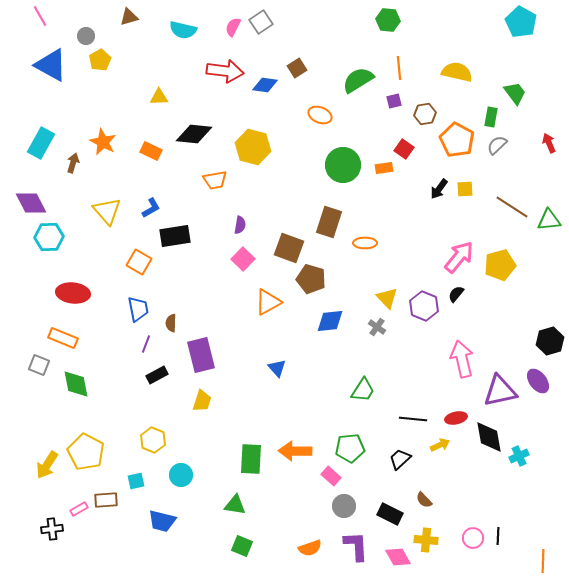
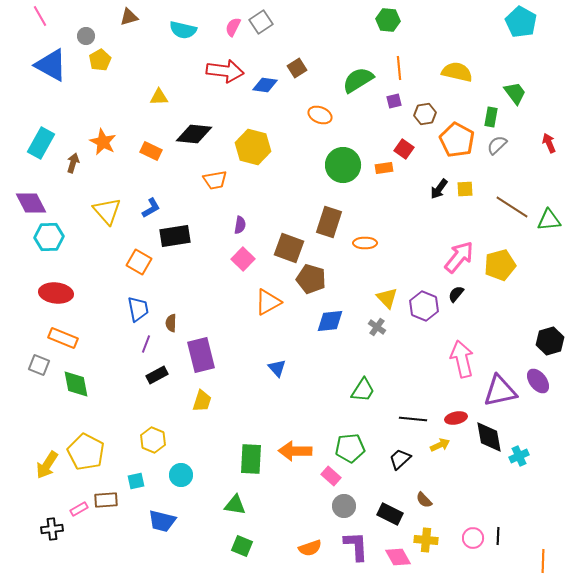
red ellipse at (73, 293): moved 17 px left
